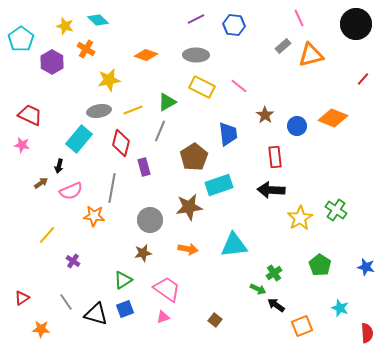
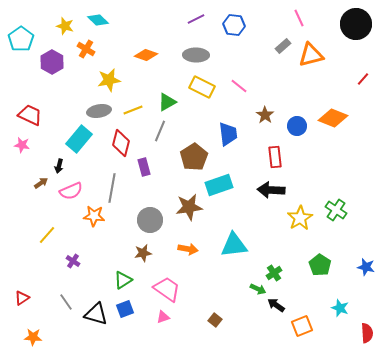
orange star at (41, 329): moved 8 px left, 8 px down
